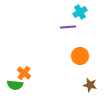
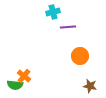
cyan cross: moved 27 px left; rotated 16 degrees clockwise
orange cross: moved 3 px down
brown star: moved 1 px down
